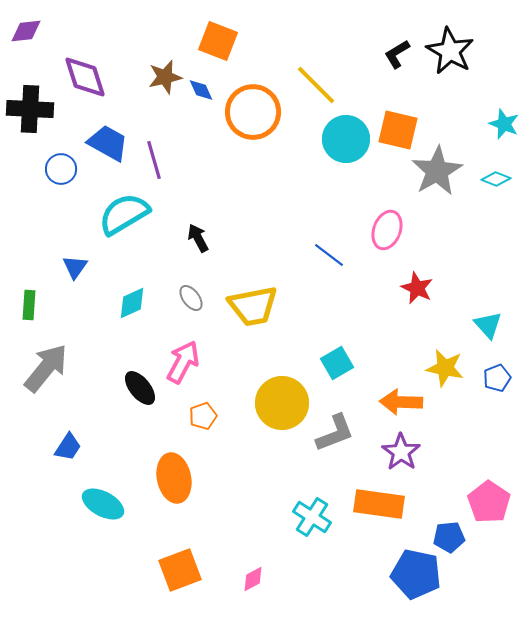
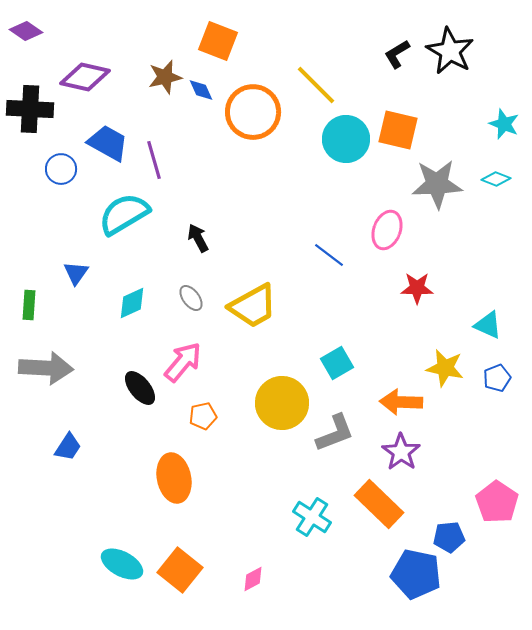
purple diamond at (26, 31): rotated 40 degrees clockwise
purple diamond at (85, 77): rotated 60 degrees counterclockwise
gray star at (437, 171): moved 13 px down; rotated 27 degrees clockwise
blue triangle at (75, 267): moved 1 px right, 6 px down
red star at (417, 288): rotated 24 degrees counterclockwise
yellow trapezoid at (253, 306): rotated 18 degrees counterclockwise
cyan triangle at (488, 325): rotated 24 degrees counterclockwise
pink arrow at (183, 362): rotated 12 degrees clockwise
gray arrow at (46, 368): rotated 54 degrees clockwise
orange pentagon at (203, 416): rotated 8 degrees clockwise
pink pentagon at (489, 502): moved 8 px right
cyan ellipse at (103, 504): moved 19 px right, 60 px down
orange rectangle at (379, 504): rotated 36 degrees clockwise
orange square at (180, 570): rotated 30 degrees counterclockwise
